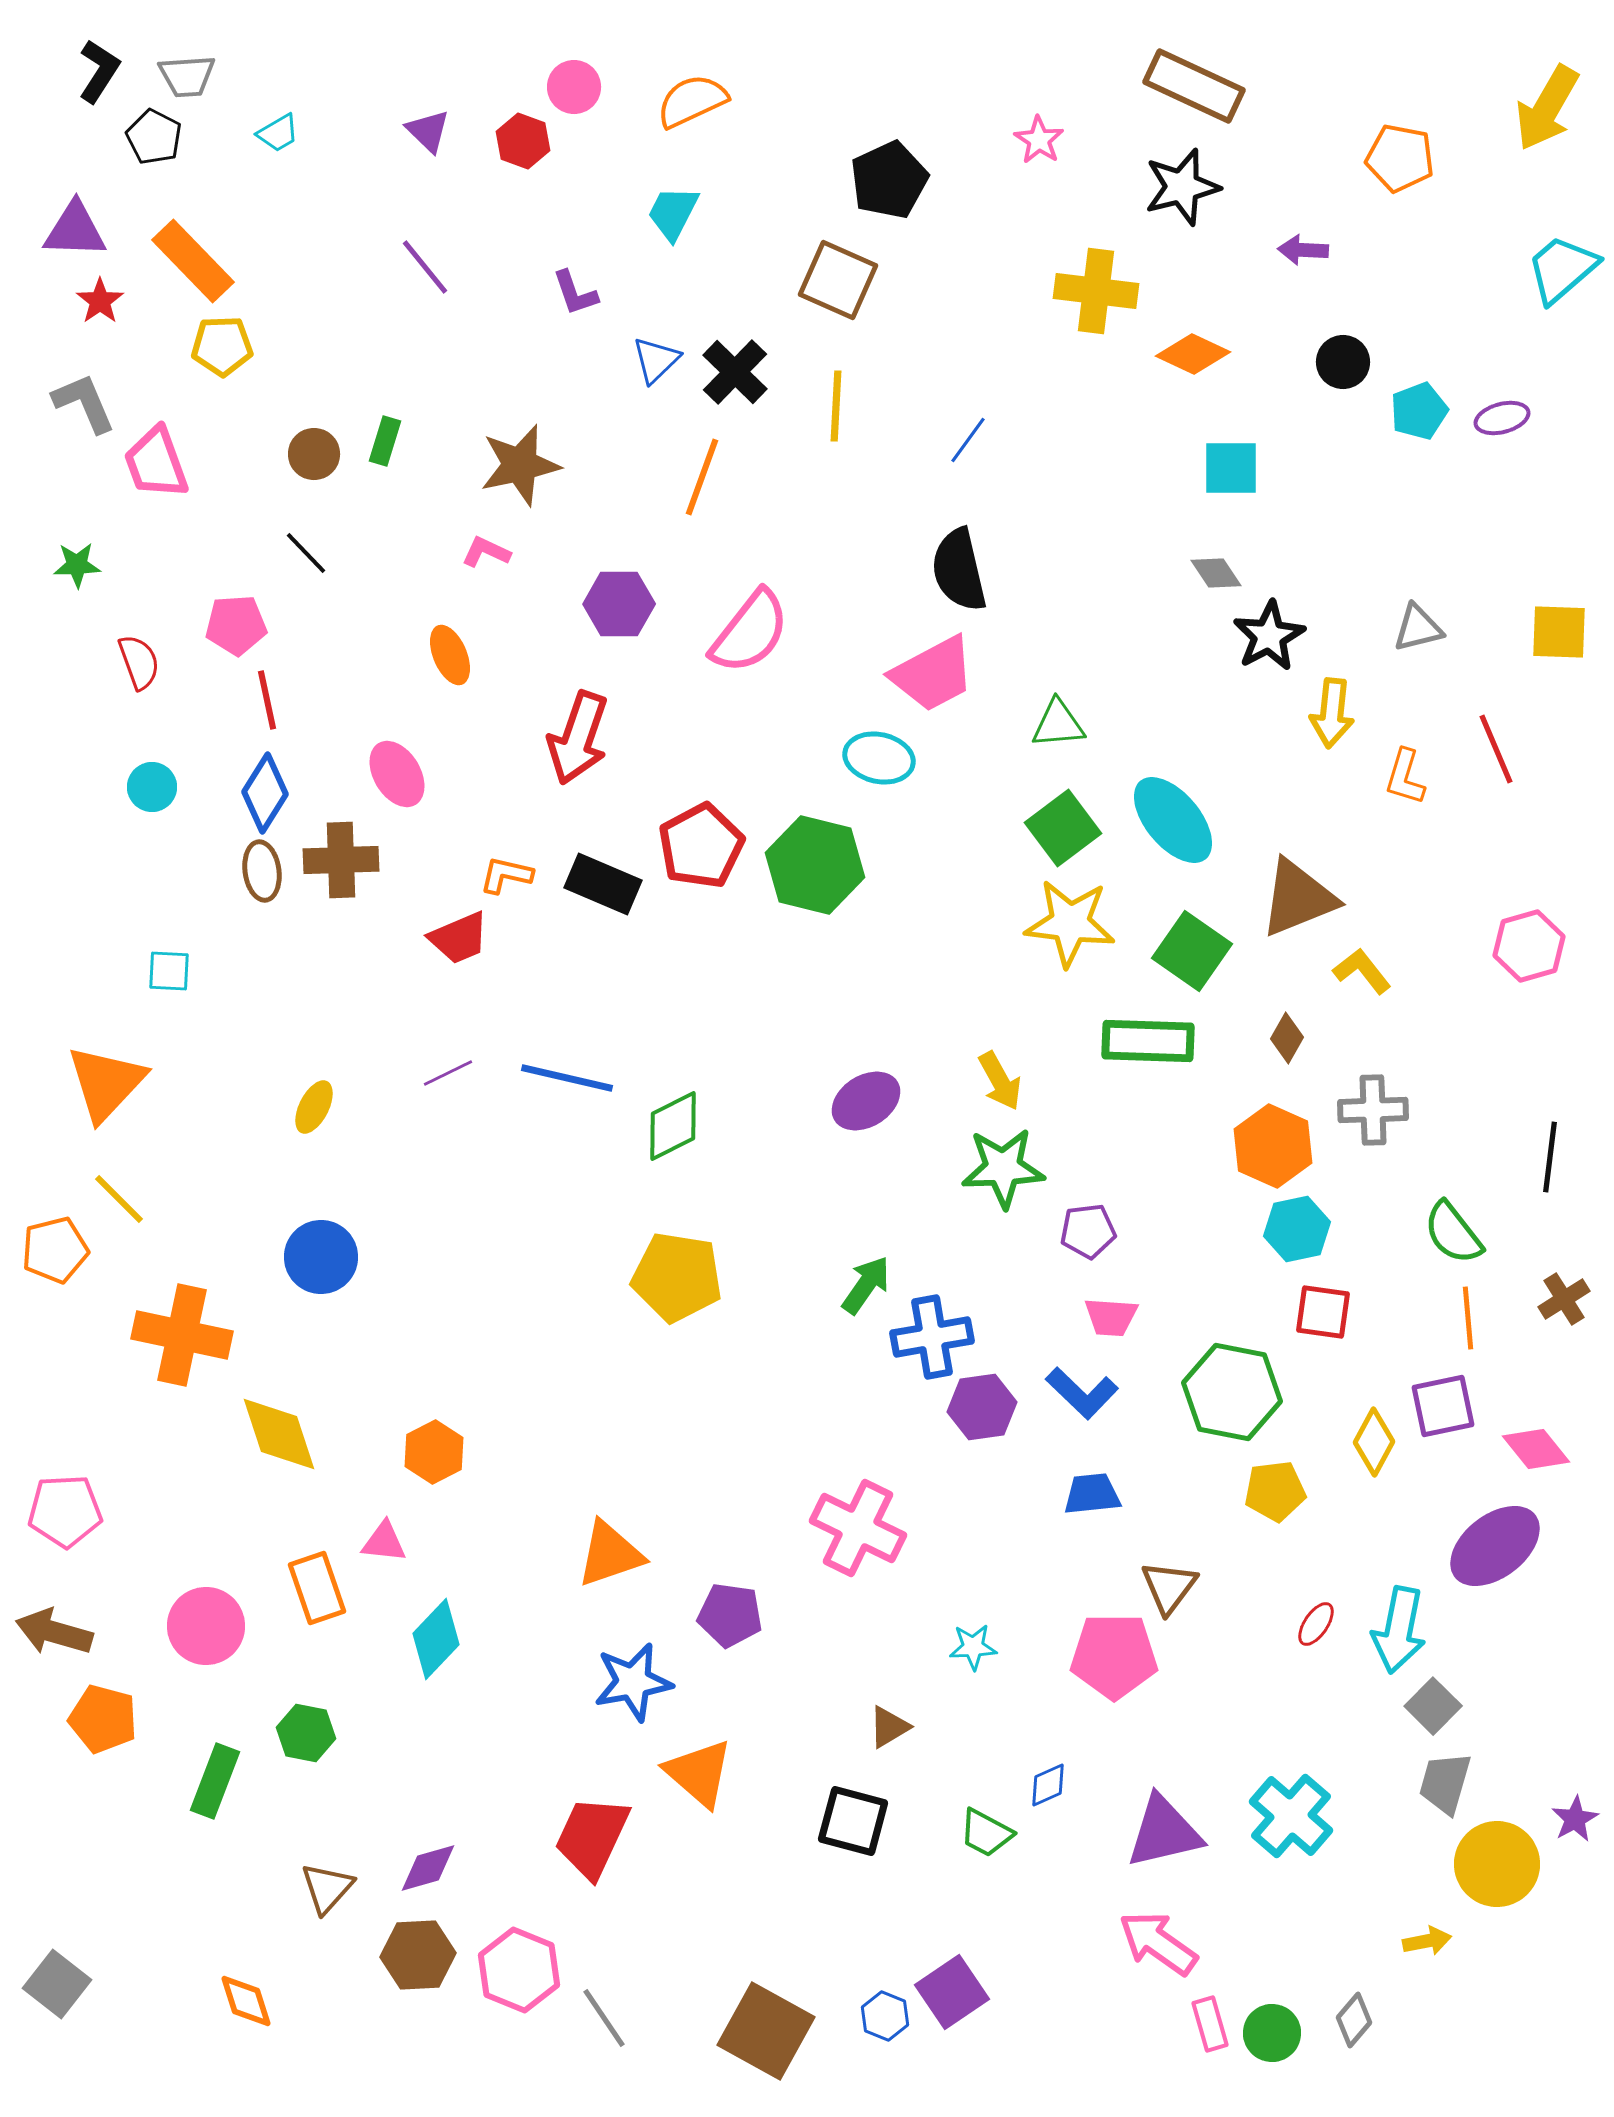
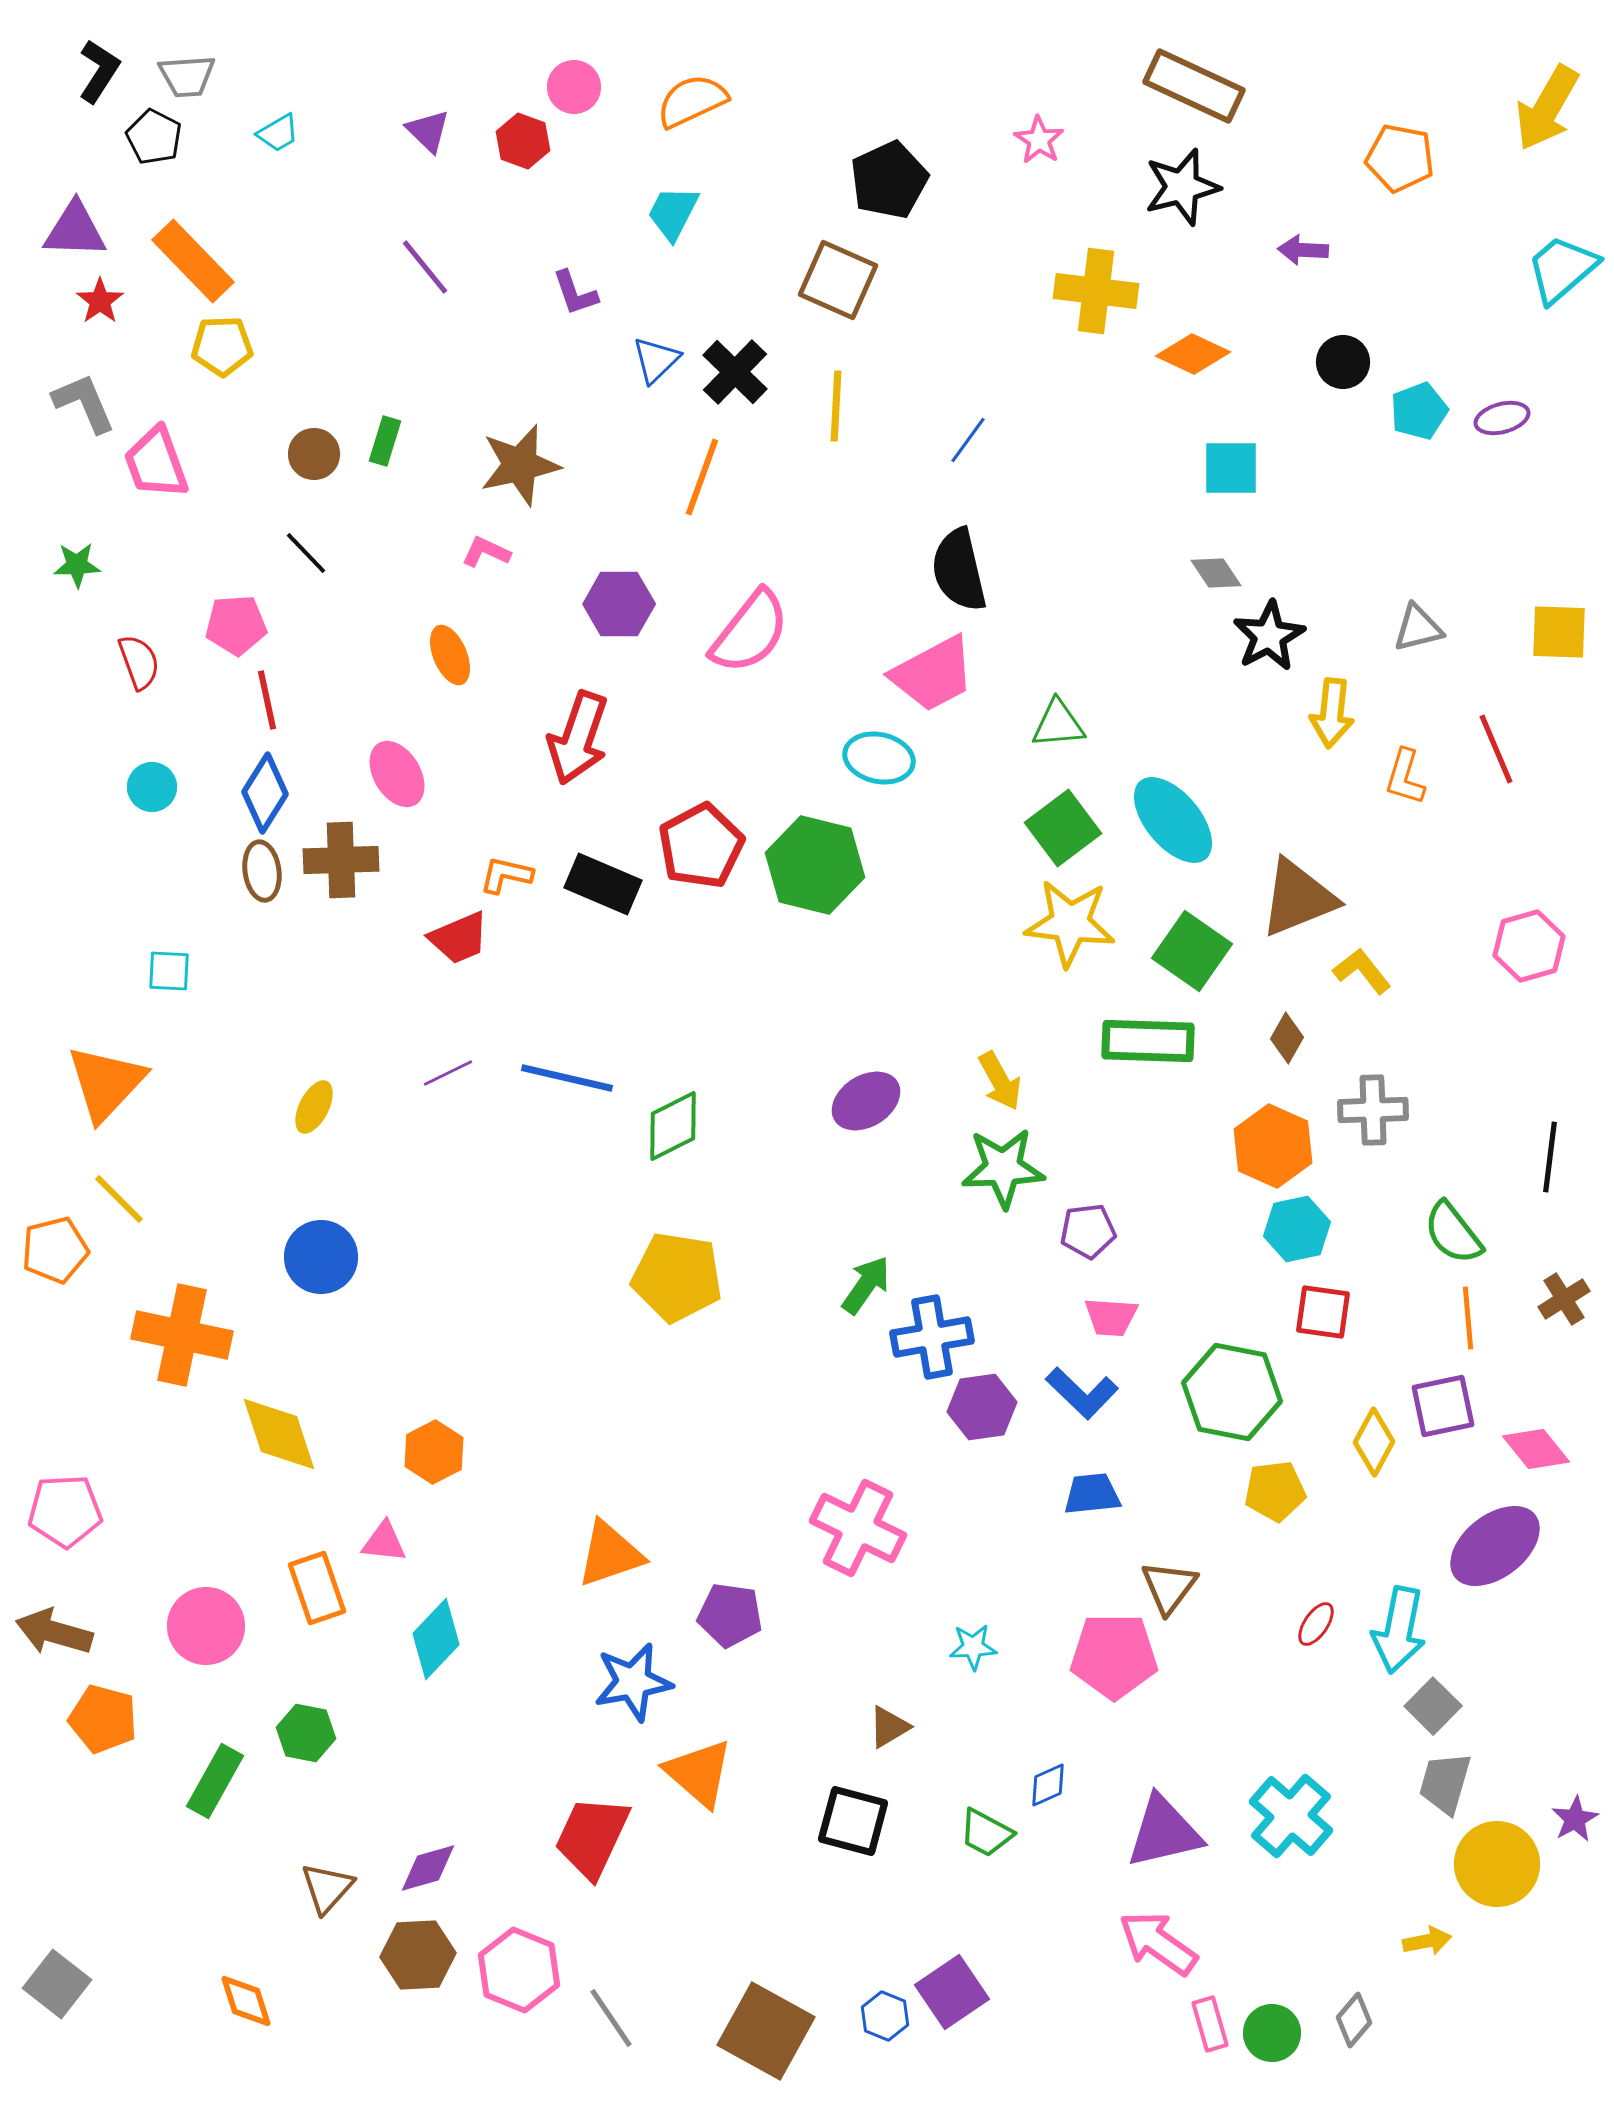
green rectangle at (215, 1781): rotated 8 degrees clockwise
gray line at (604, 2018): moved 7 px right
